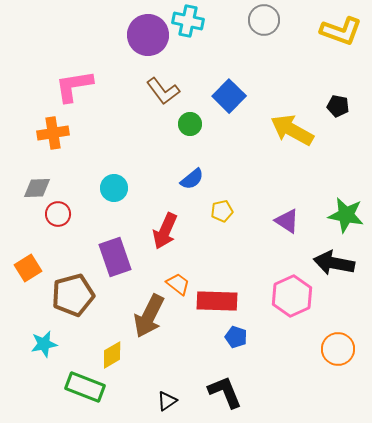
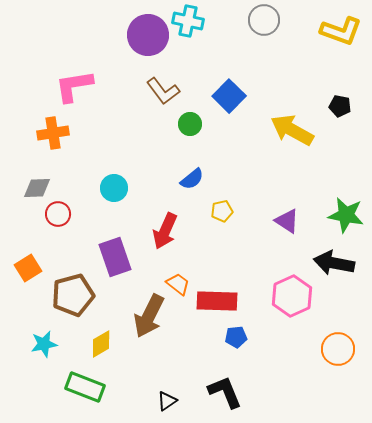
black pentagon: moved 2 px right
blue pentagon: rotated 25 degrees counterclockwise
yellow diamond: moved 11 px left, 11 px up
